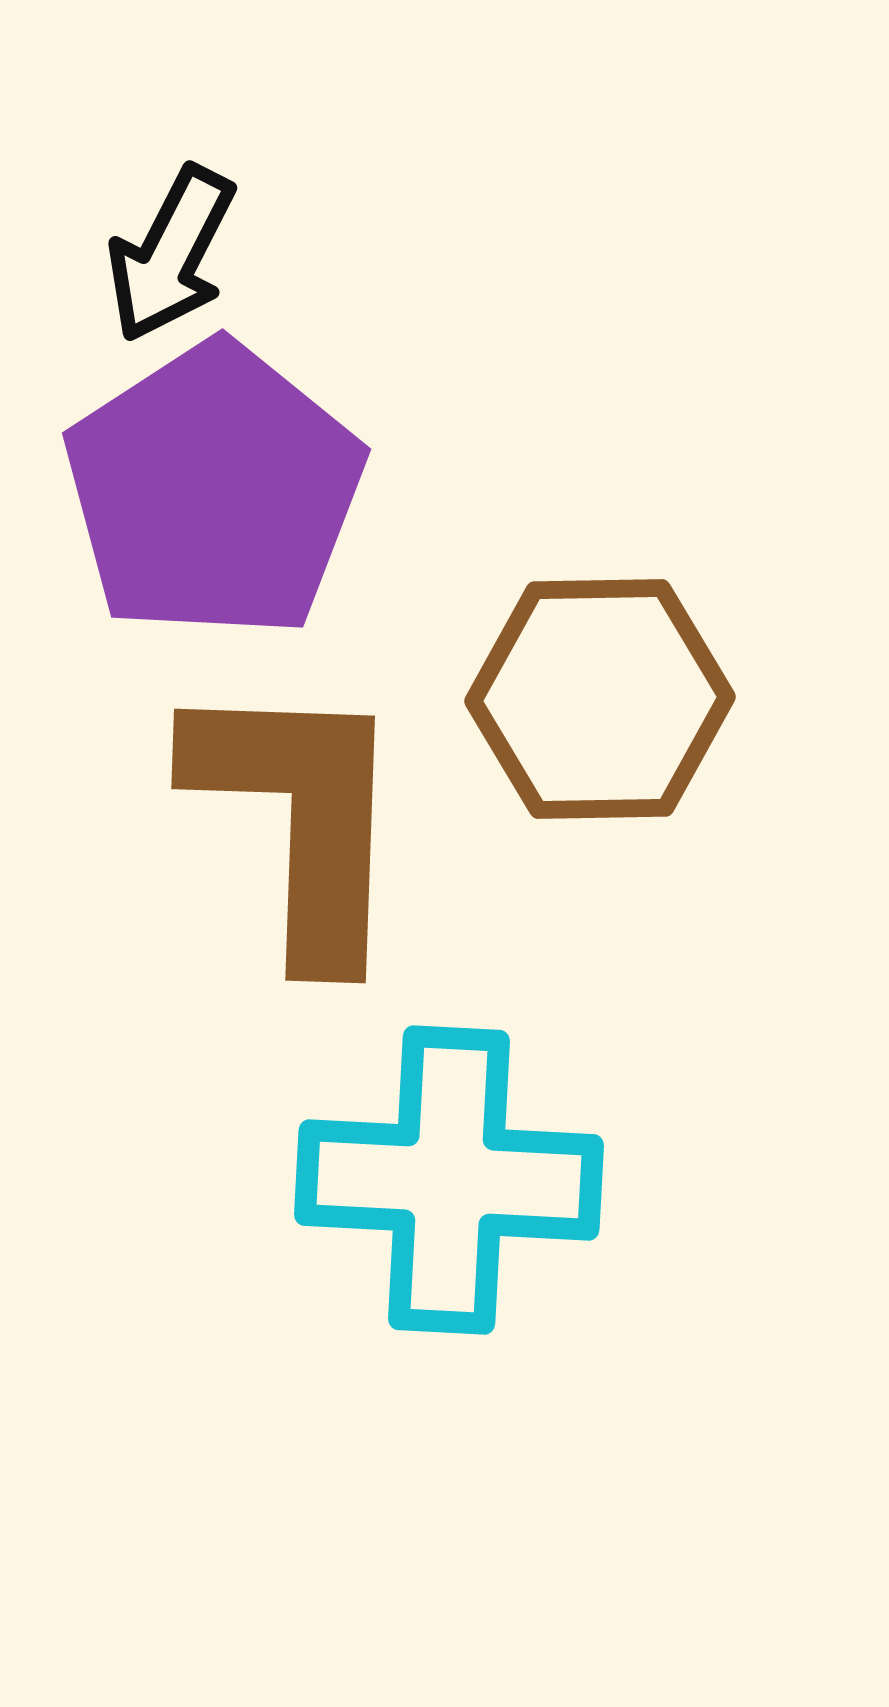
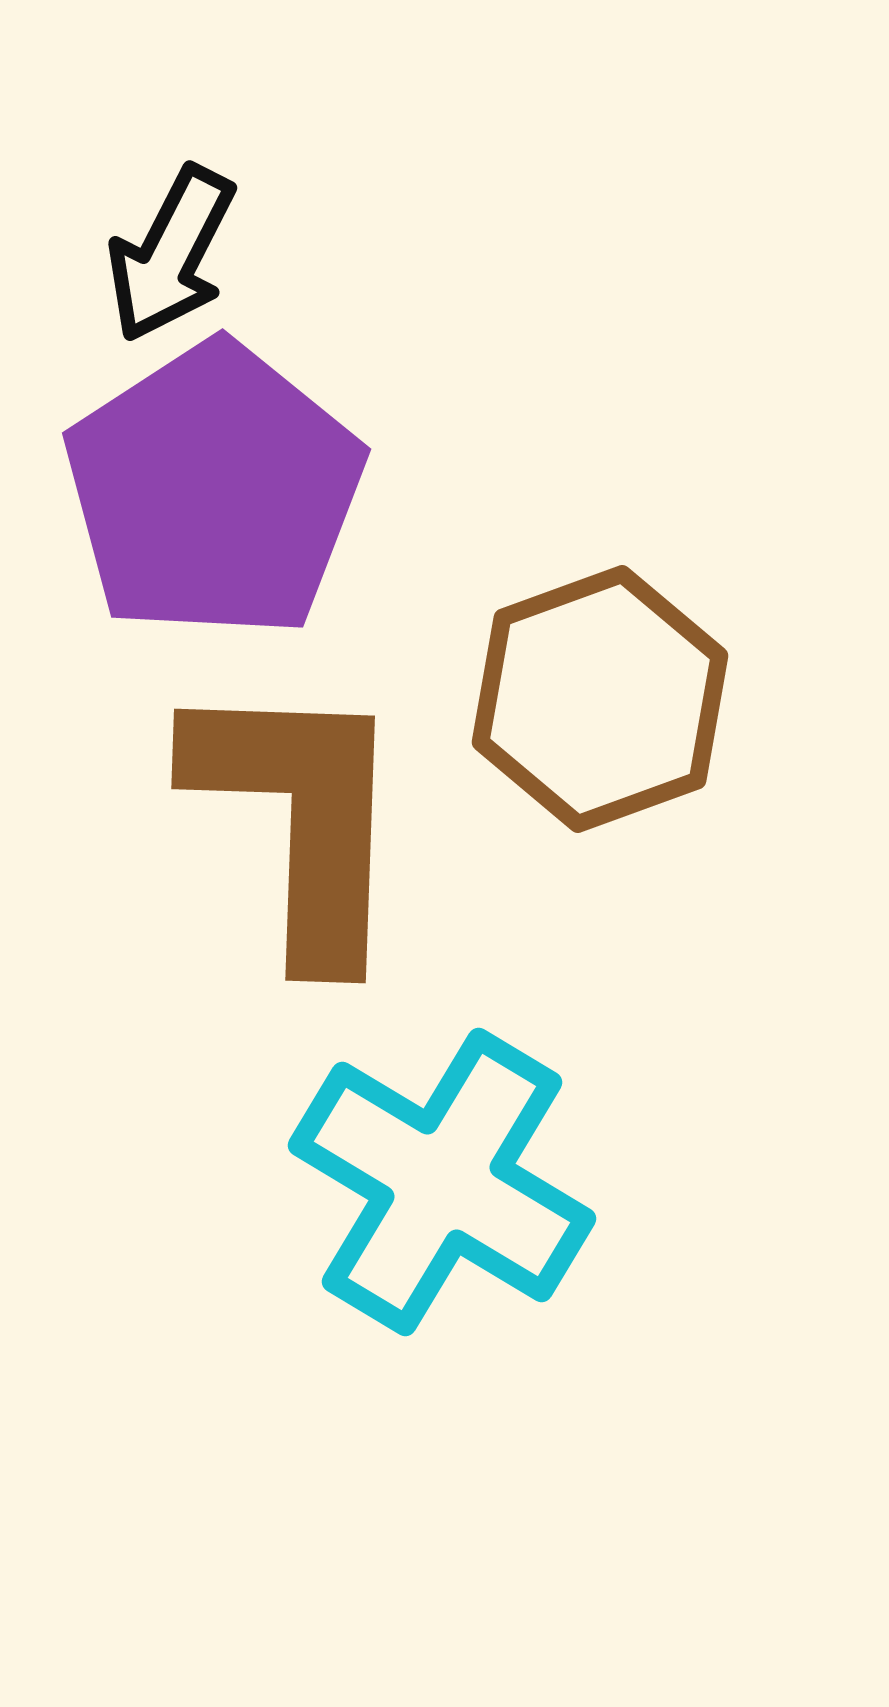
brown hexagon: rotated 19 degrees counterclockwise
cyan cross: moved 7 px left, 2 px down; rotated 28 degrees clockwise
